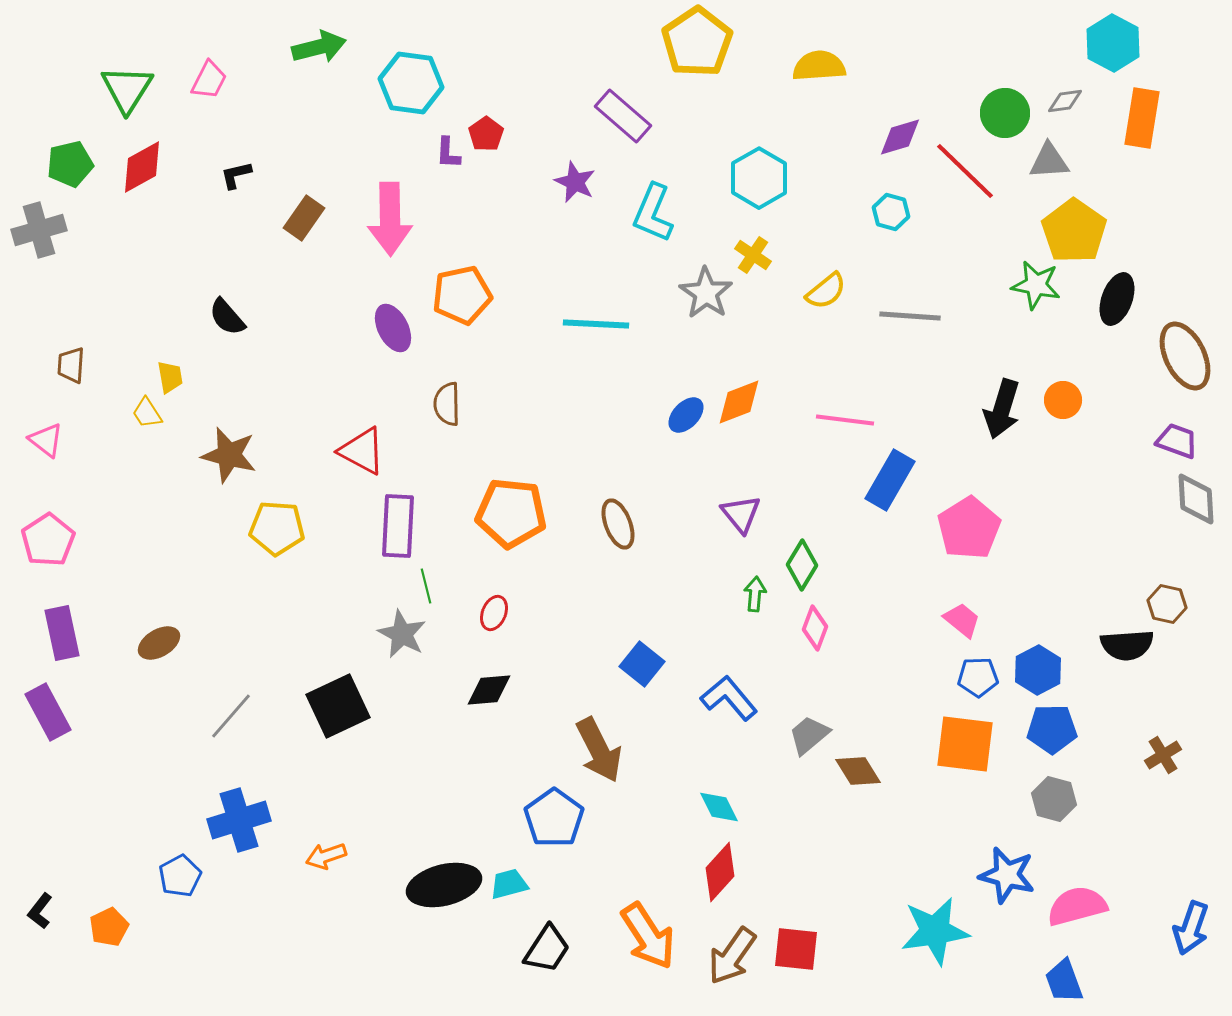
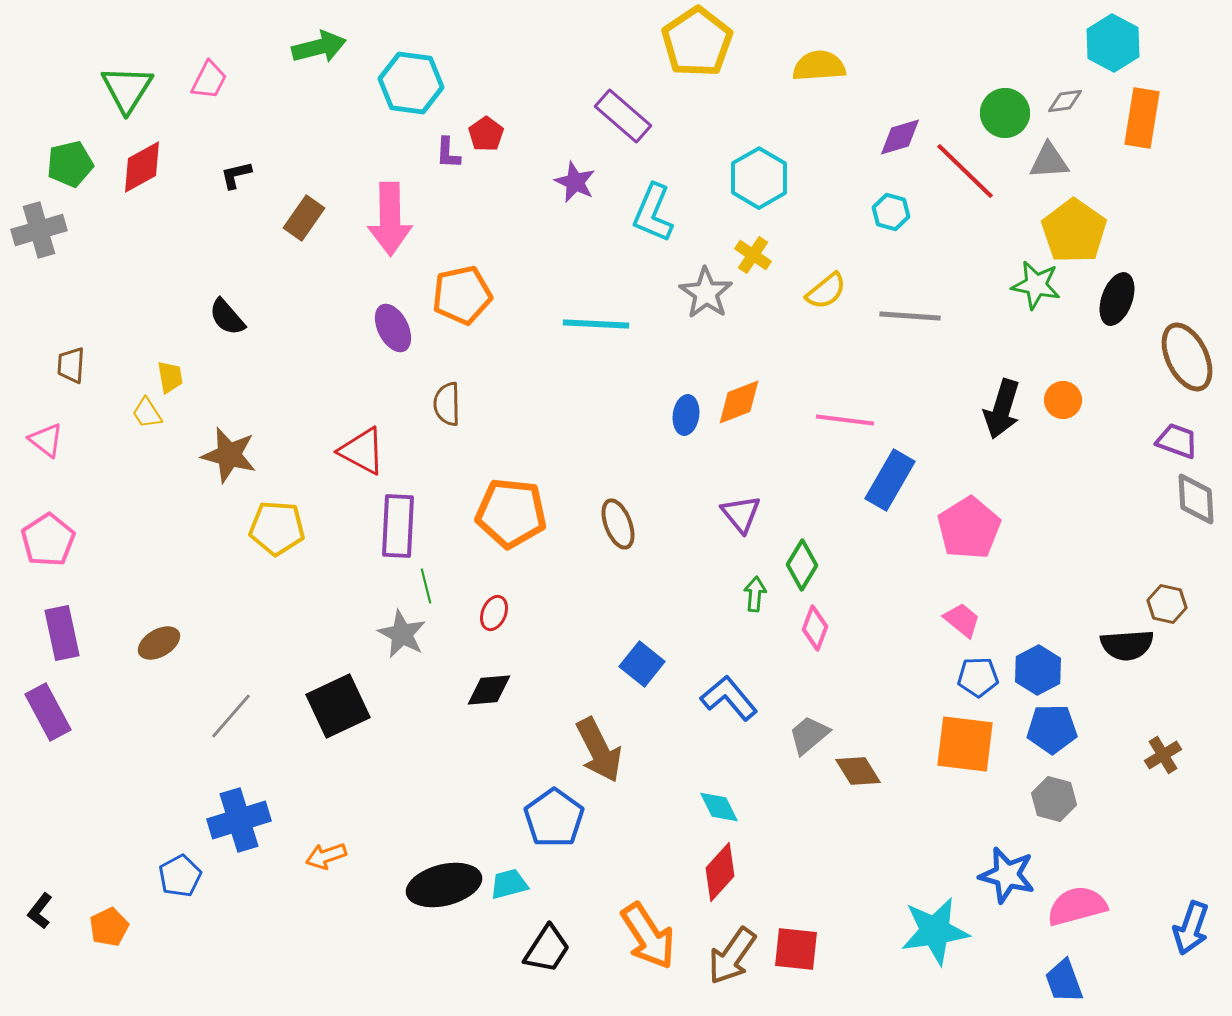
brown ellipse at (1185, 356): moved 2 px right, 1 px down
blue ellipse at (686, 415): rotated 36 degrees counterclockwise
